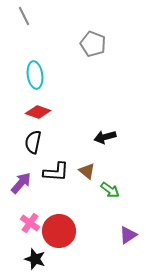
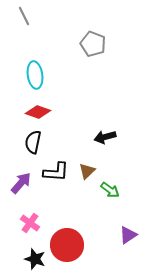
brown triangle: rotated 36 degrees clockwise
red circle: moved 8 px right, 14 px down
